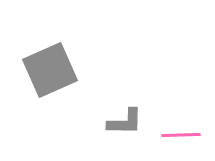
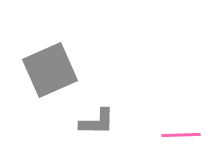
gray L-shape: moved 28 px left
